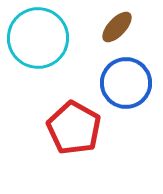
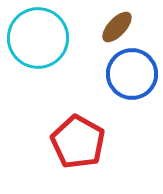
blue circle: moved 6 px right, 9 px up
red pentagon: moved 4 px right, 14 px down
